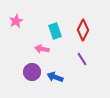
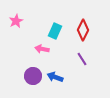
cyan rectangle: rotated 42 degrees clockwise
purple circle: moved 1 px right, 4 px down
